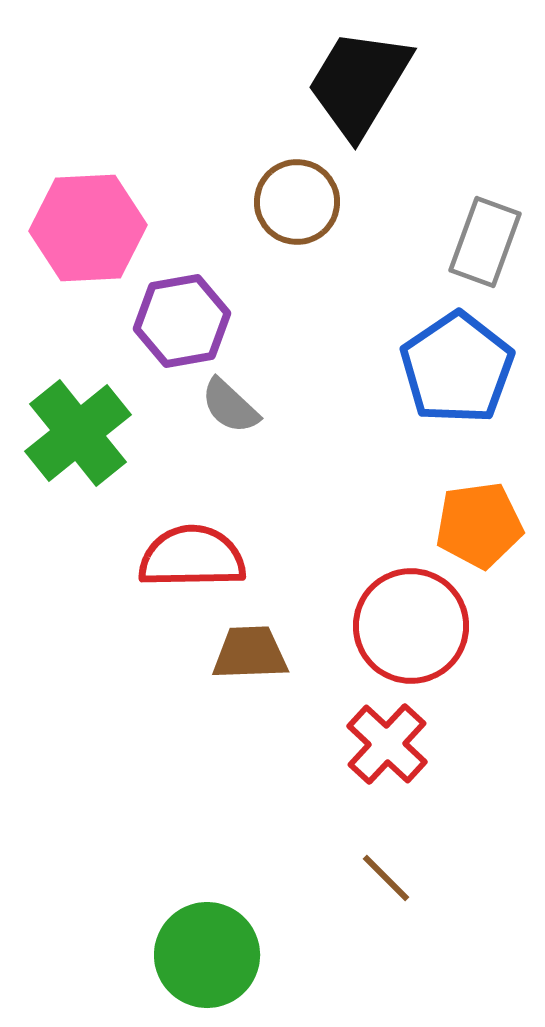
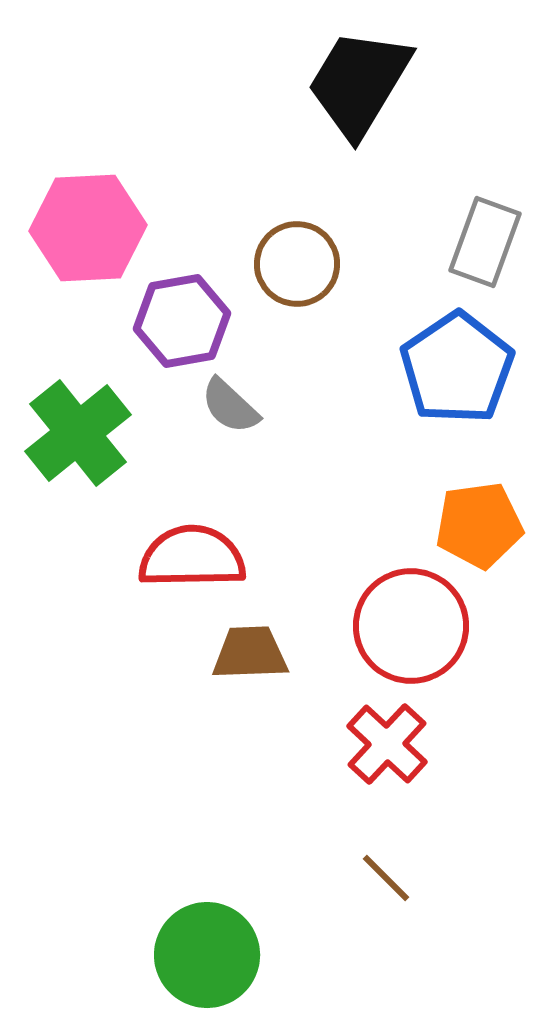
brown circle: moved 62 px down
